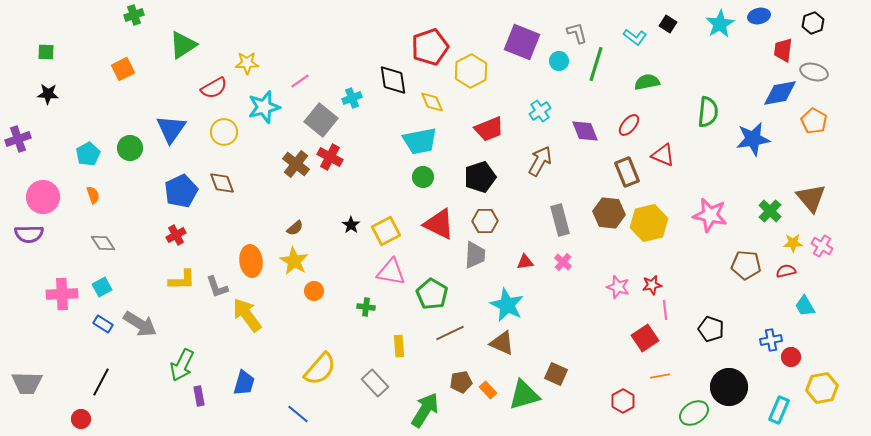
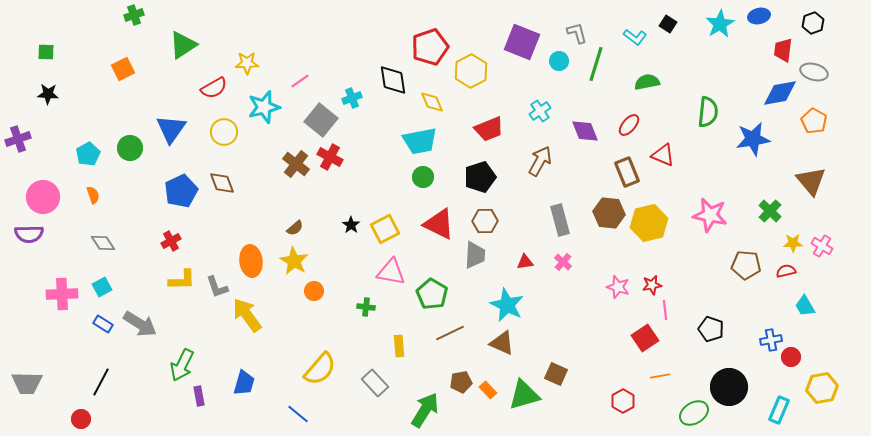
brown triangle at (811, 198): moved 17 px up
yellow square at (386, 231): moved 1 px left, 2 px up
red cross at (176, 235): moved 5 px left, 6 px down
